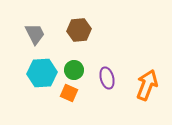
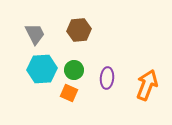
cyan hexagon: moved 4 px up
purple ellipse: rotated 20 degrees clockwise
